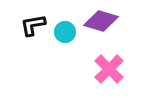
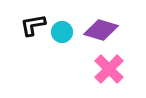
purple diamond: moved 9 px down
cyan circle: moved 3 px left
